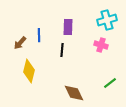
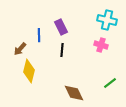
cyan cross: rotated 30 degrees clockwise
purple rectangle: moved 7 px left; rotated 28 degrees counterclockwise
brown arrow: moved 6 px down
